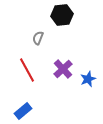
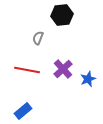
red line: rotated 50 degrees counterclockwise
